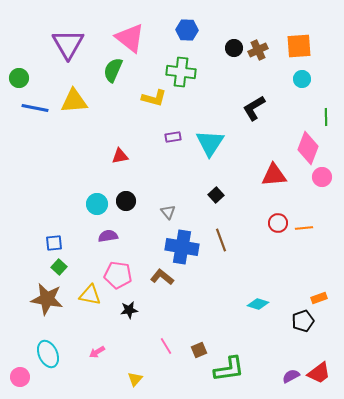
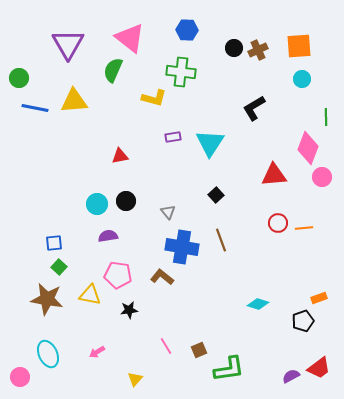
red trapezoid at (319, 373): moved 5 px up
